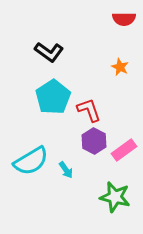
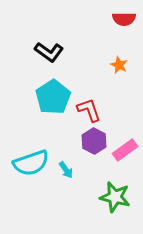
orange star: moved 1 px left, 2 px up
pink rectangle: moved 1 px right
cyan semicircle: moved 2 px down; rotated 12 degrees clockwise
